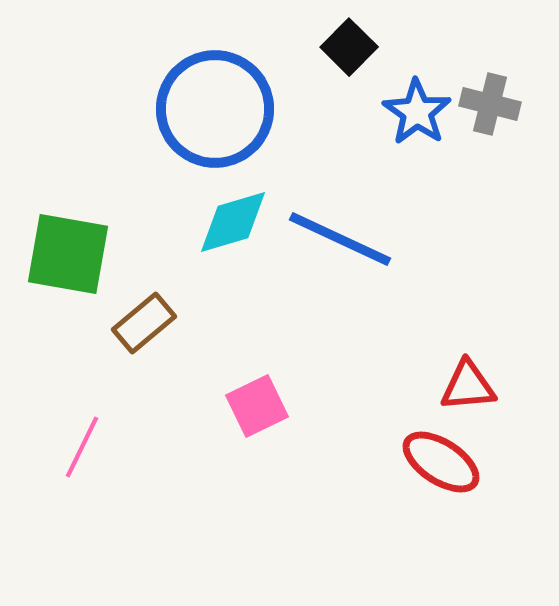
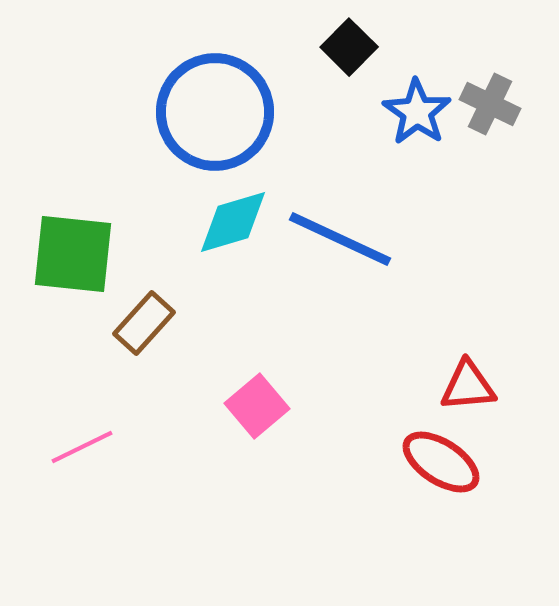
gray cross: rotated 12 degrees clockwise
blue circle: moved 3 px down
green square: moved 5 px right; rotated 4 degrees counterclockwise
brown rectangle: rotated 8 degrees counterclockwise
pink square: rotated 14 degrees counterclockwise
pink line: rotated 38 degrees clockwise
